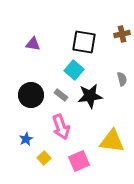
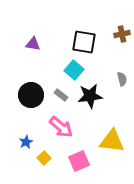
pink arrow: rotated 30 degrees counterclockwise
blue star: moved 3 px down
